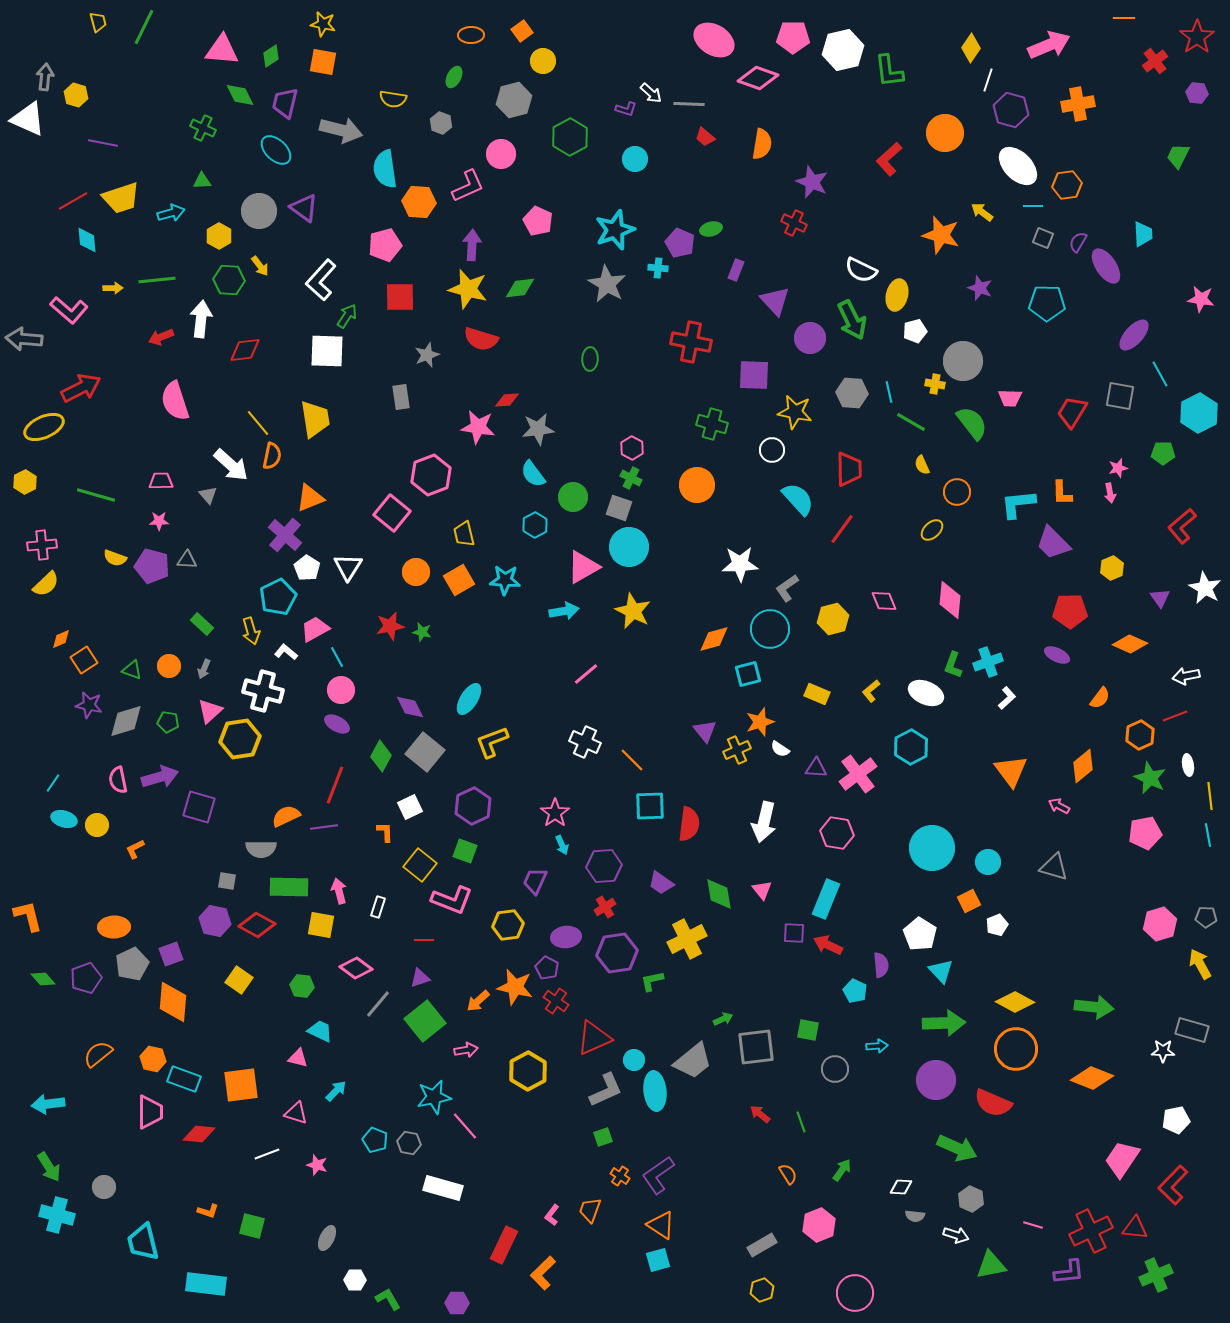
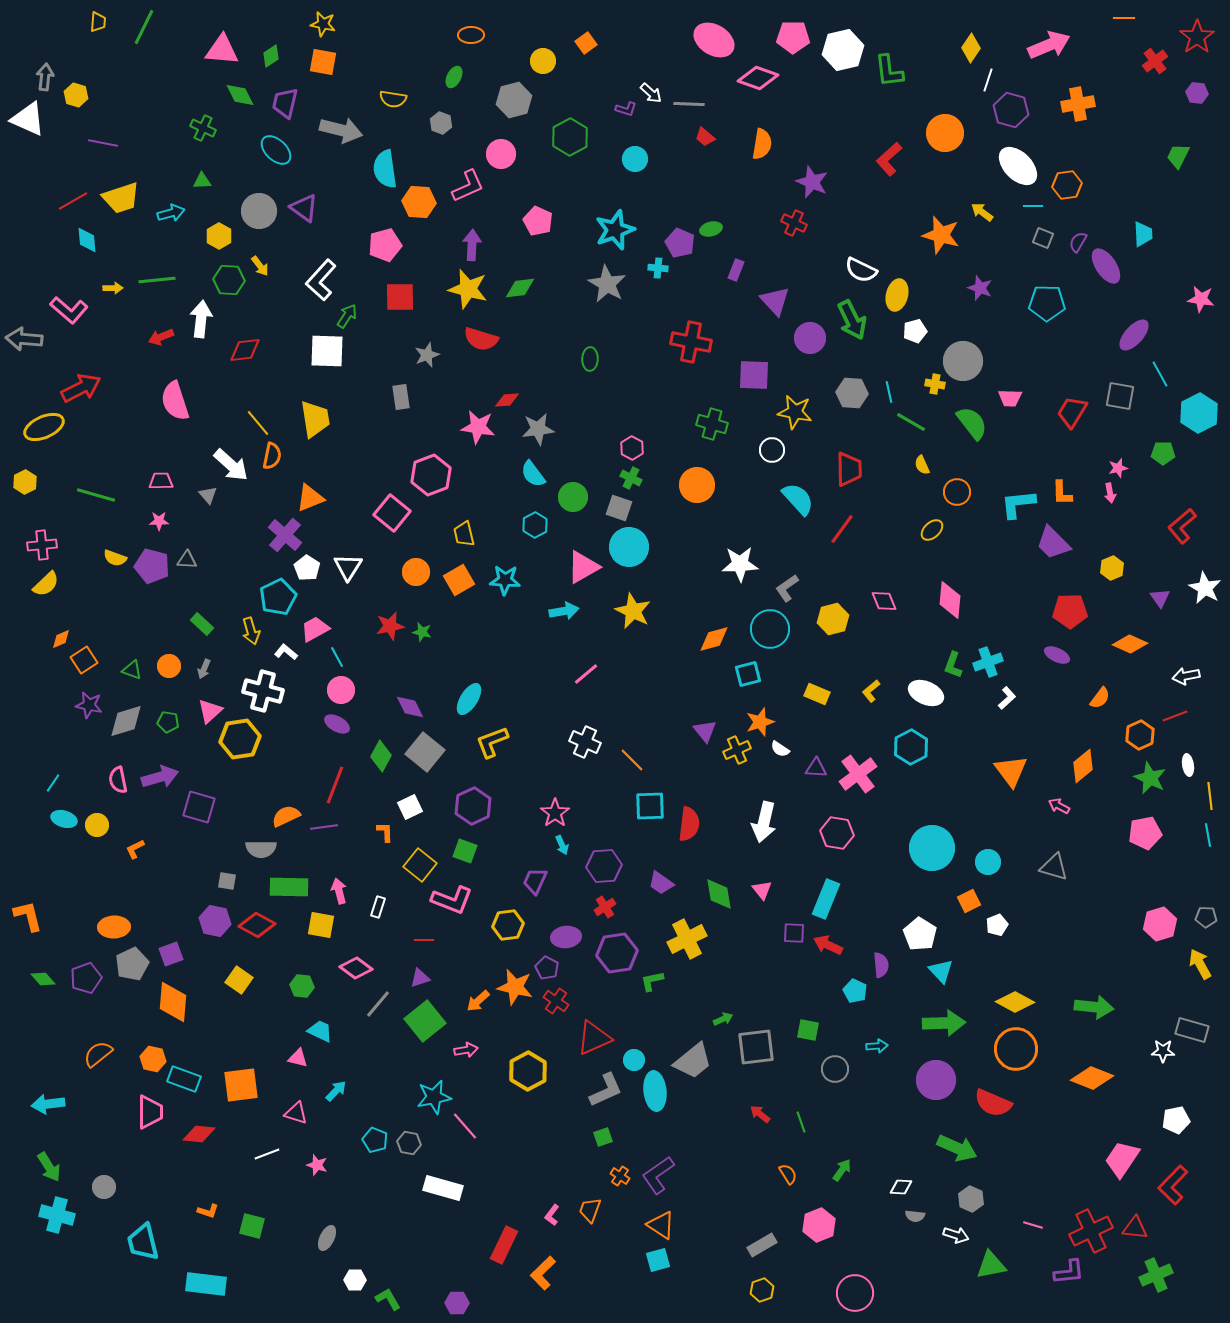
yellow trapezoid at (98, 22): rotated 20 degrees clockwise
orange square at (522, 31): moved 64 px right, 12 px down
